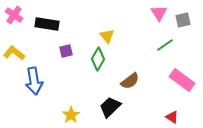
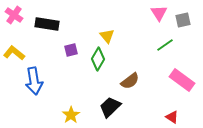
purple square: moved 5 px right, 1 px up
